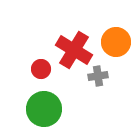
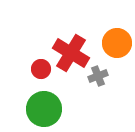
orange circle: moved 1 px right, 1 px down
red cross: moved 3 px left, 3 px down
gray cross: rotated 12 degrees counterclockwise
